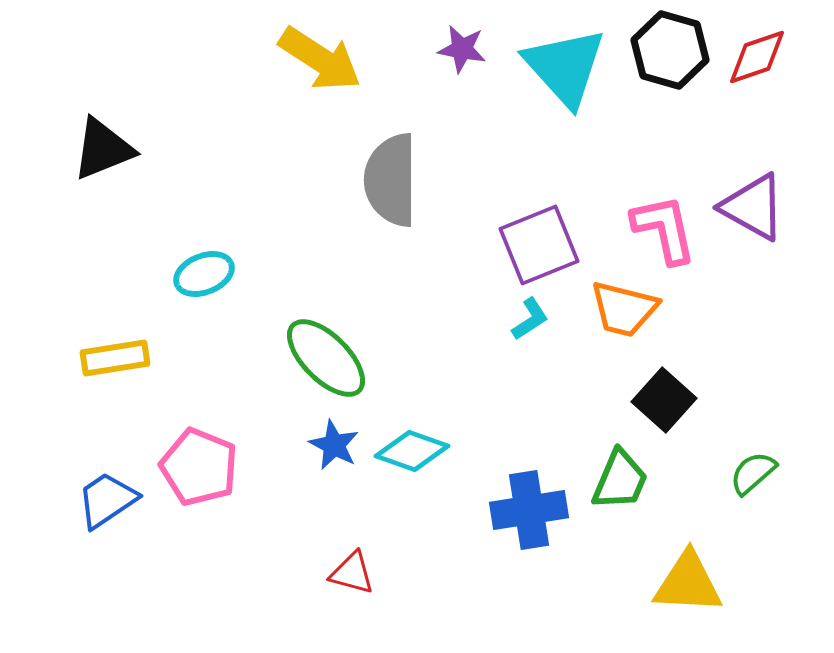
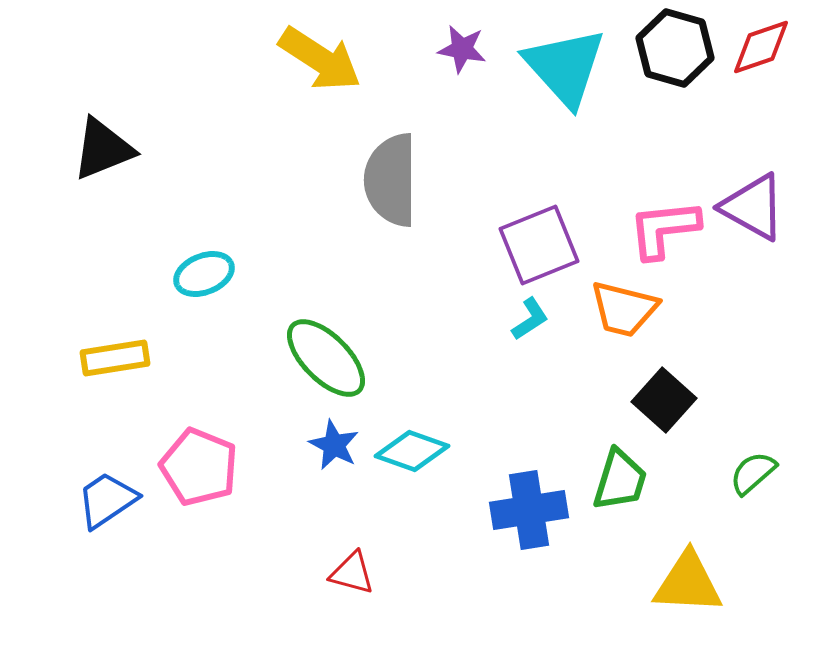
black hexagon: moved 5 px right, 2 px up
red diamond: moved 4 px right, 10 px up
pink L-shape: rotated 84 degrees counterclockwise
green trapezoid: rotated 6 degrees counterclockwise
